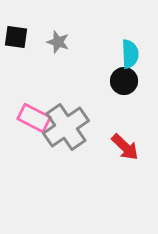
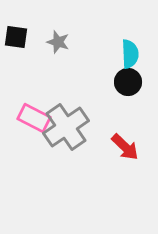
black circle: moved 4 px right, 1 px down
